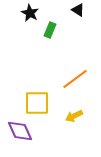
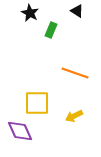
black triangle: moved 1 px left, 1 px down
green rectangle: moved 1 px right
orange line: moved 6 px up; rotated 56 degrees clockwise
